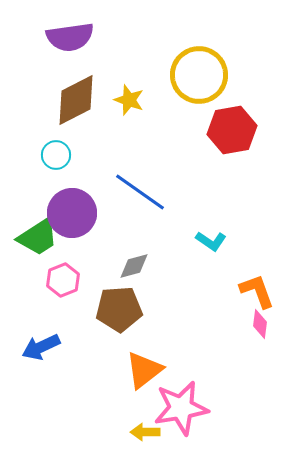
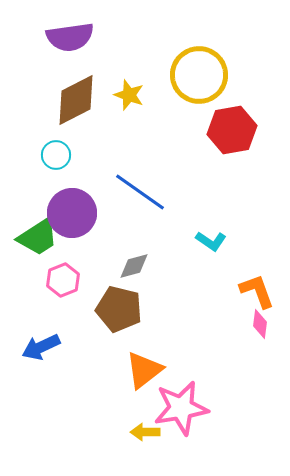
yellow star: moved 5 px up
brown pentagon: rotated 18 degrees clockwise
